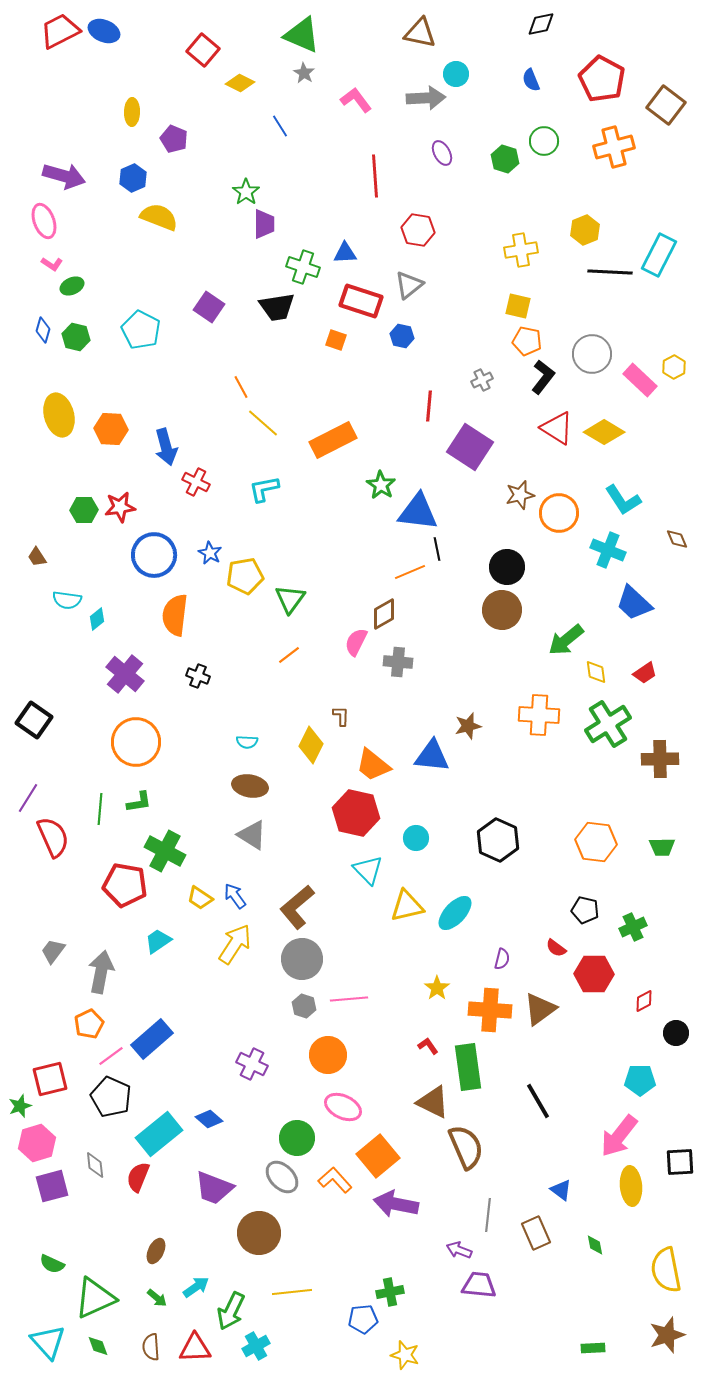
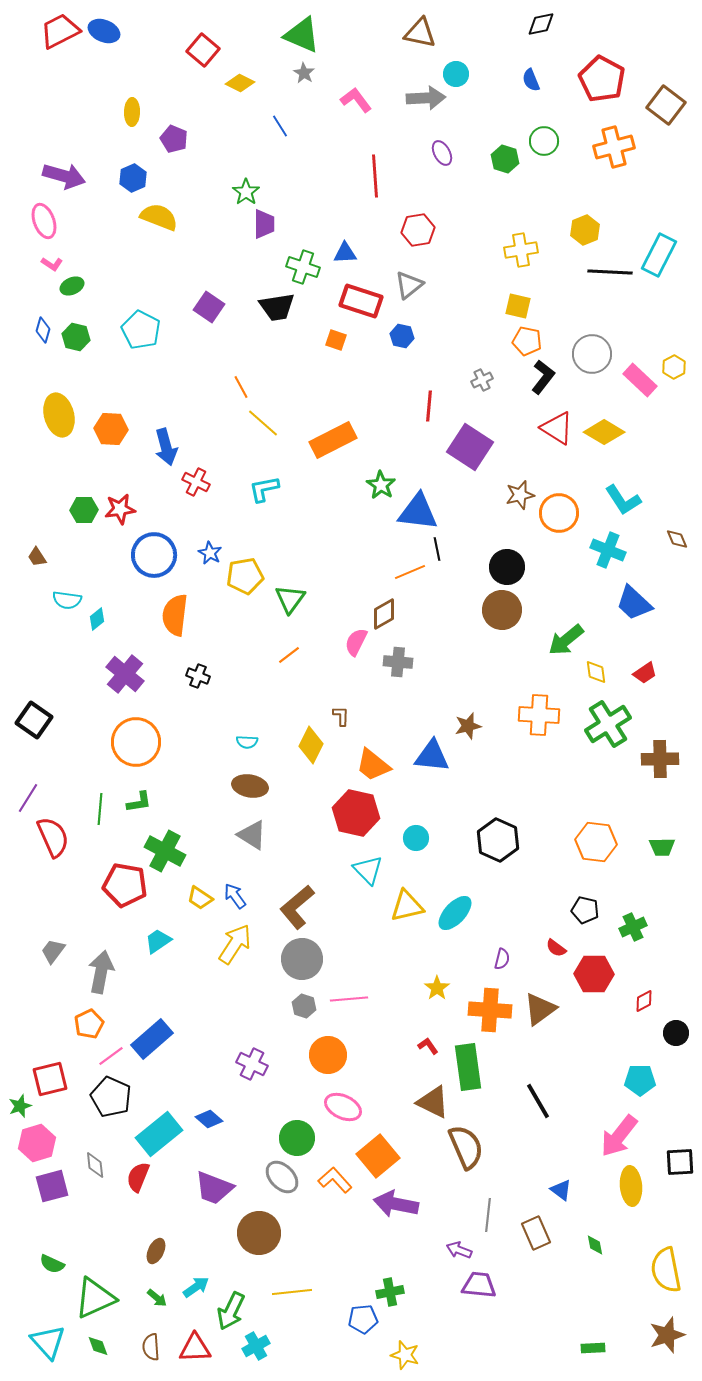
red hexagon at (418, 230): rotated 20 degrees counterclockwise
red star at (120, 507): moved 2 px down
